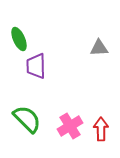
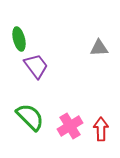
green ellipse: rotated 10 degrees clockwise
purple trapezoid: rotated 144 degrees clockwise
green semicircle: moved 3 px right, 2 px up
